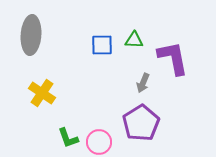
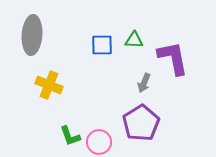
gray ellipse: moved 1 px right
gray arrow: moved 1 px right
yellow cross: moved 7 px right, 8 px up; rotated 12 degrees counterclockwise
green L-shape: moved 2 px right, 2 px up
